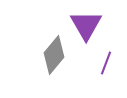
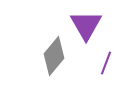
gray diamond: moved 1 px down
